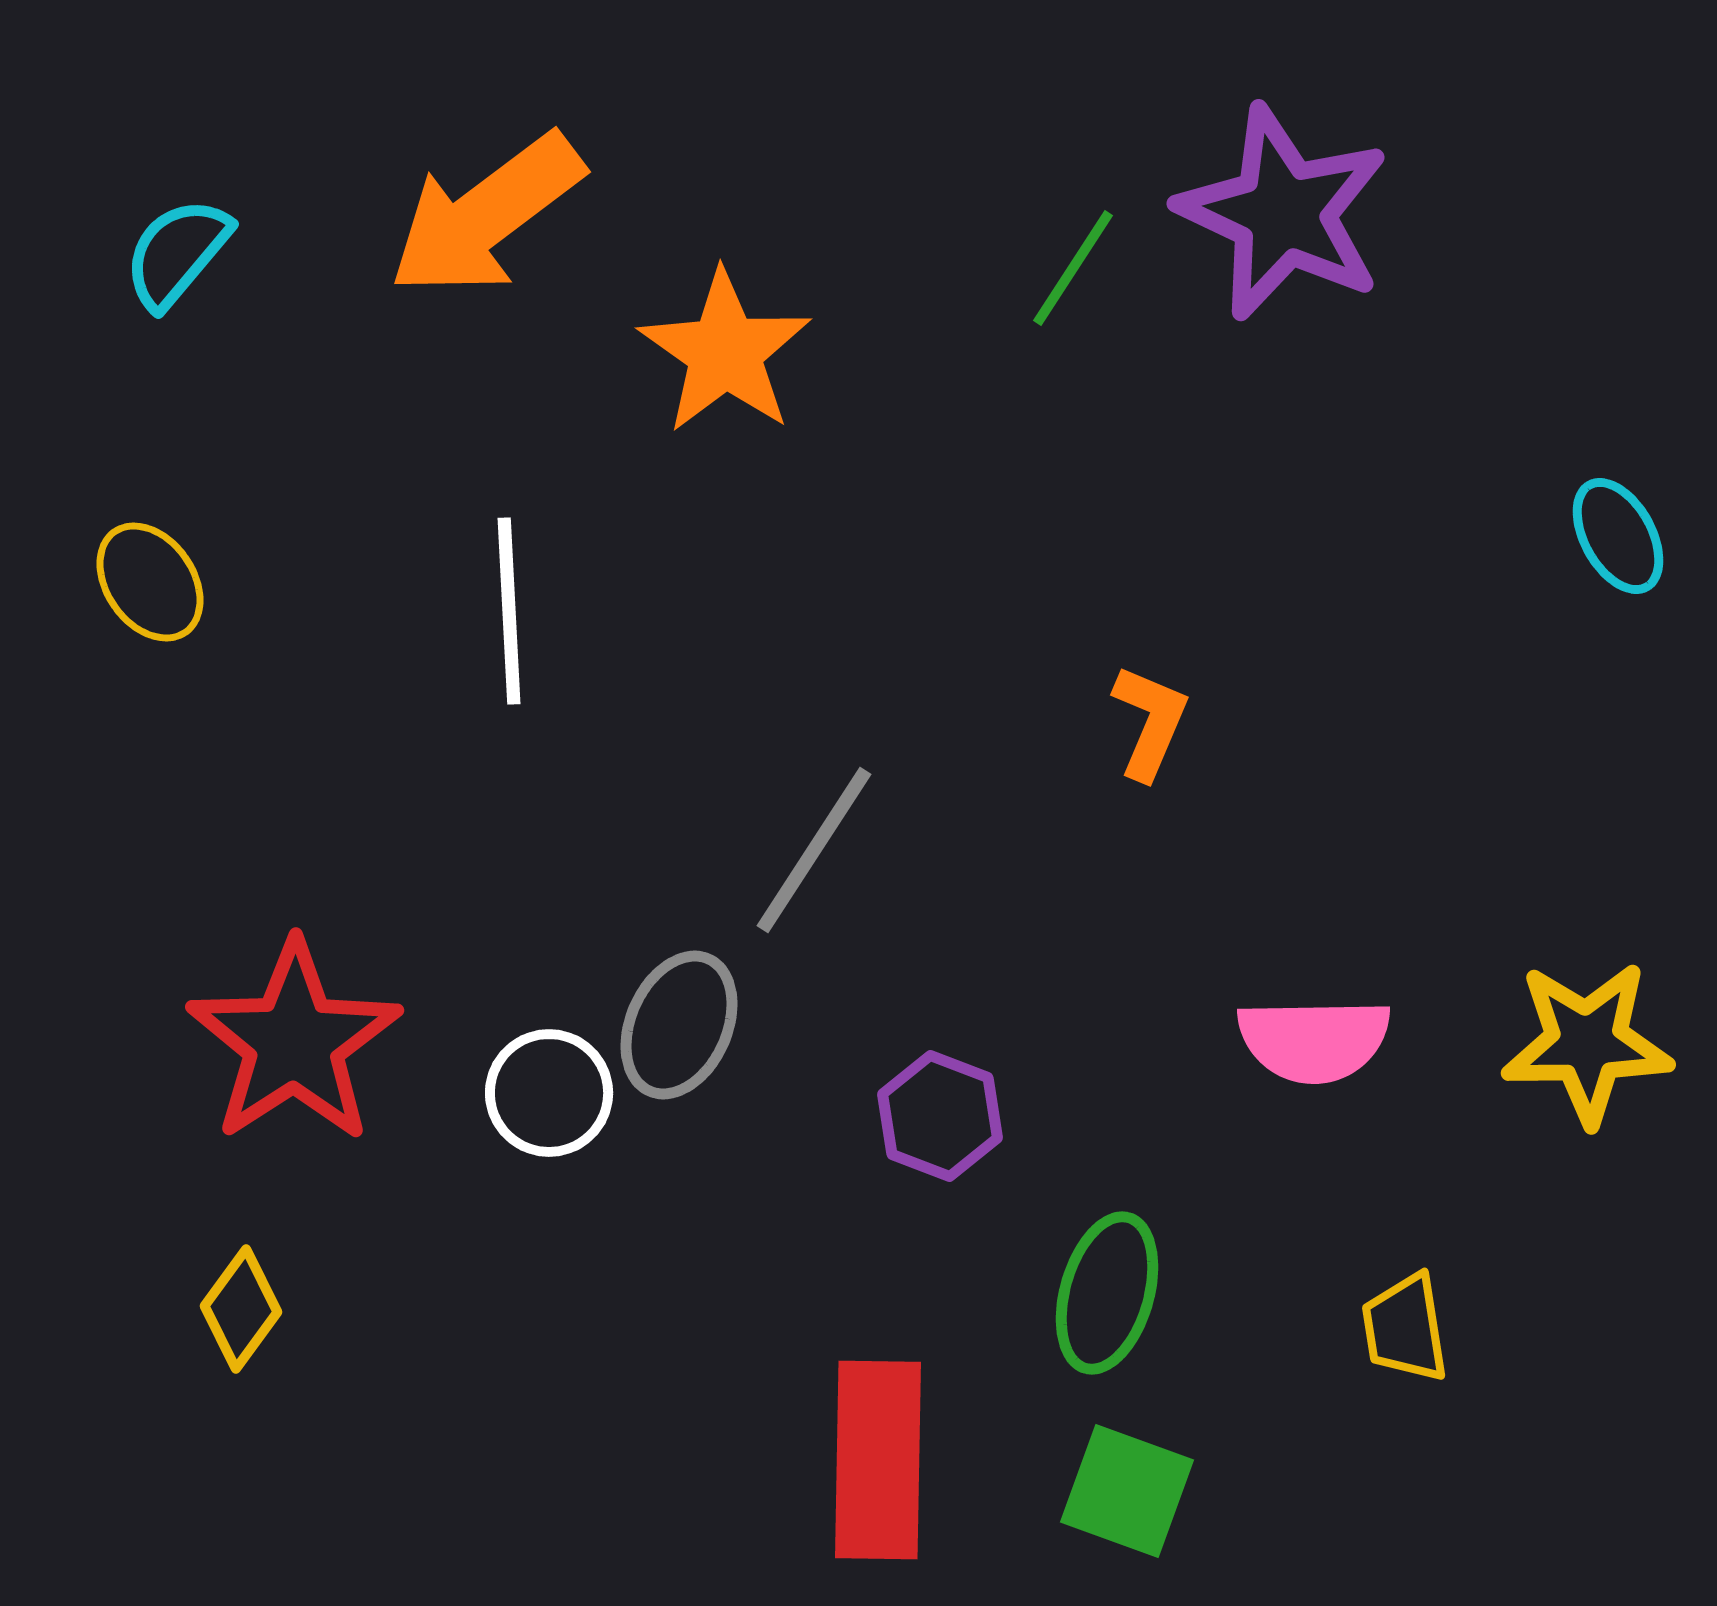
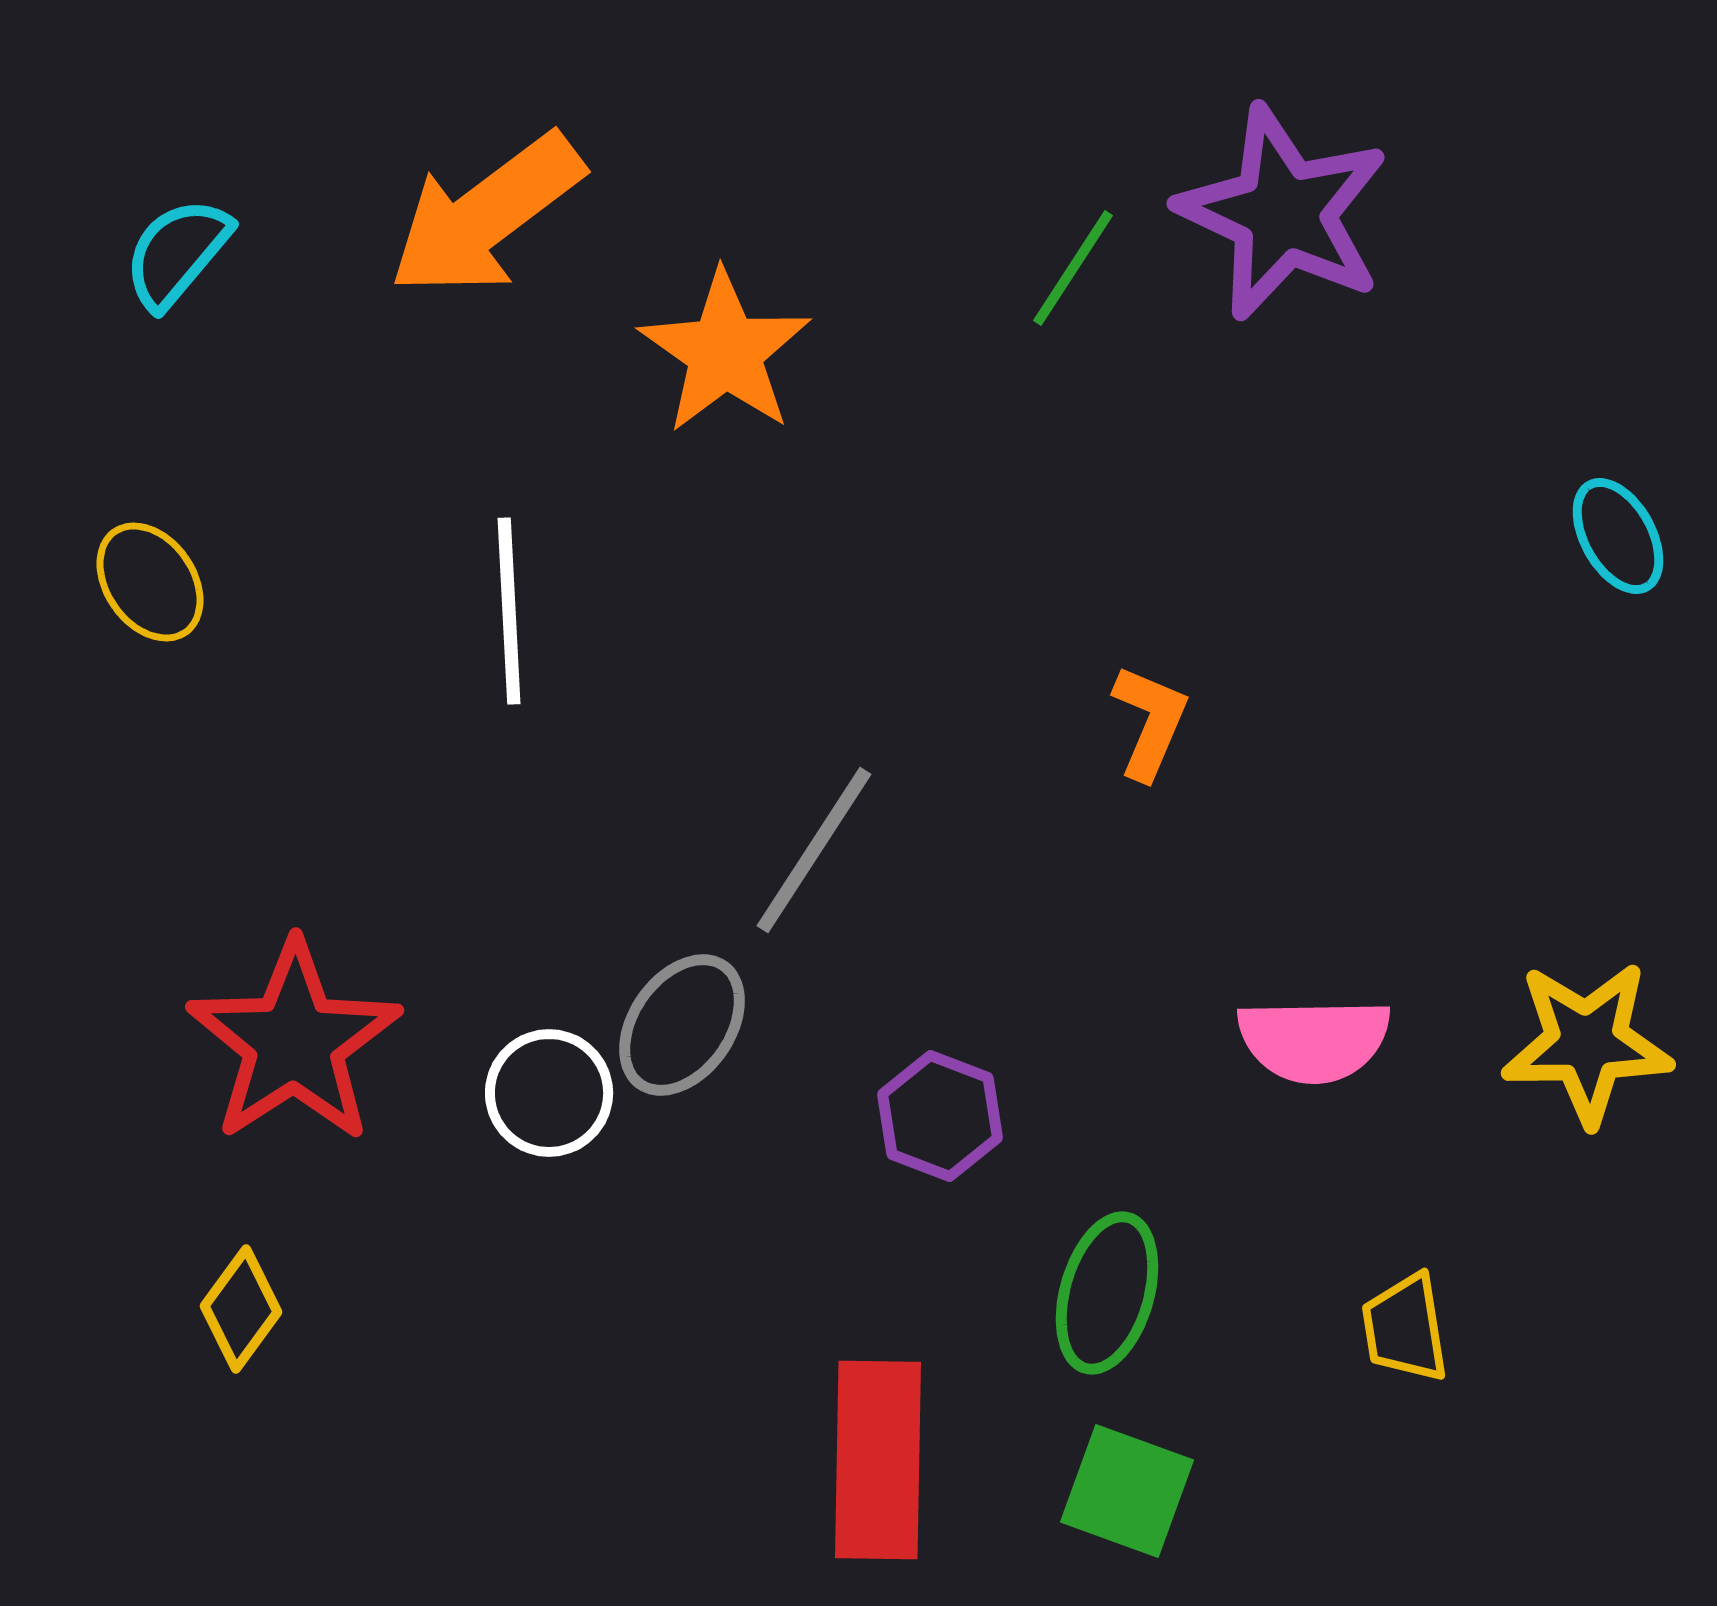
gray ellipse: moved 3 px right; rotated 11 degrees clockwise
